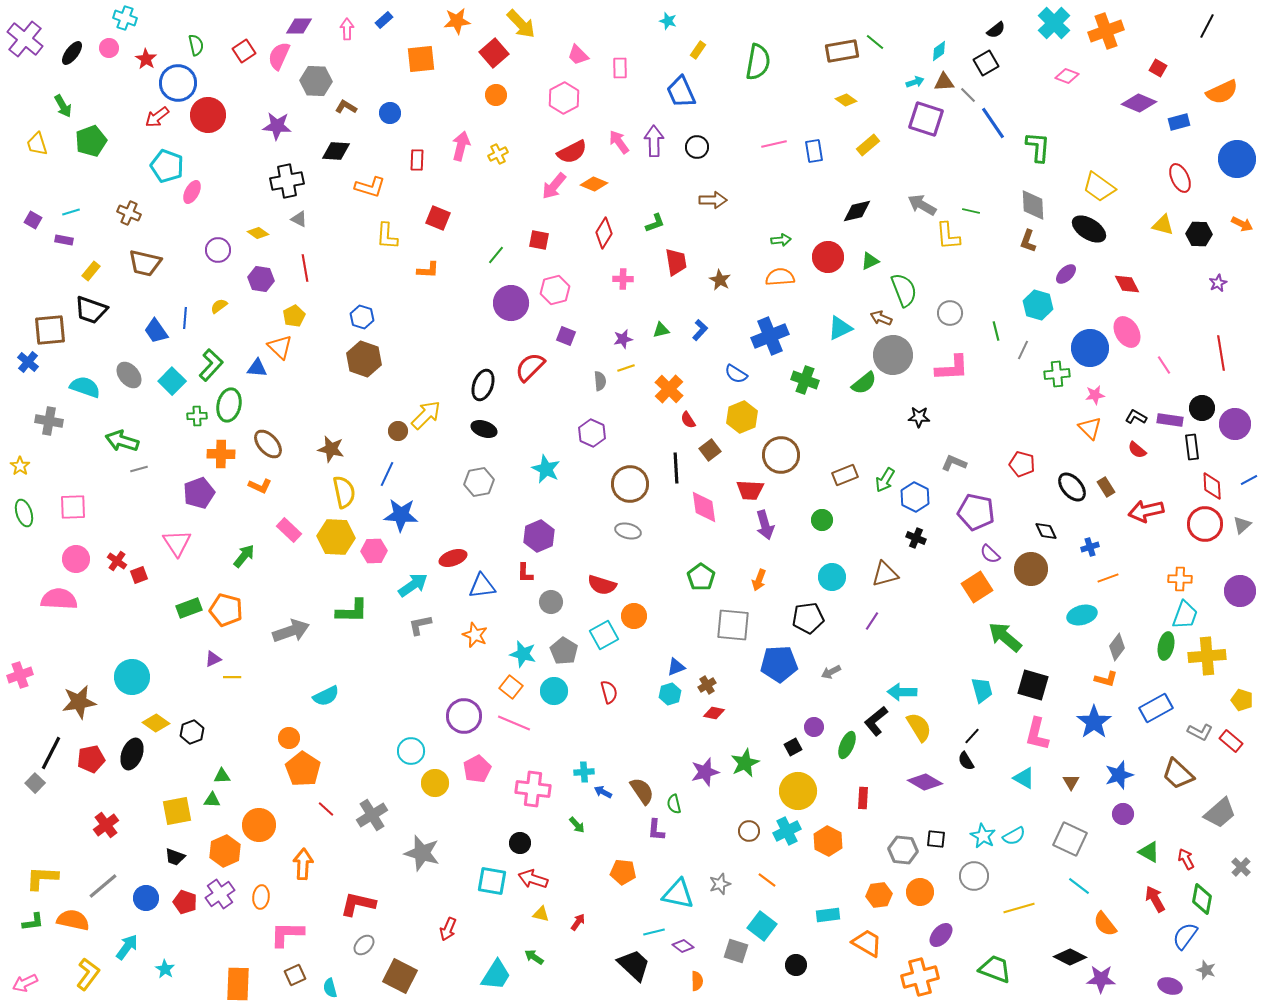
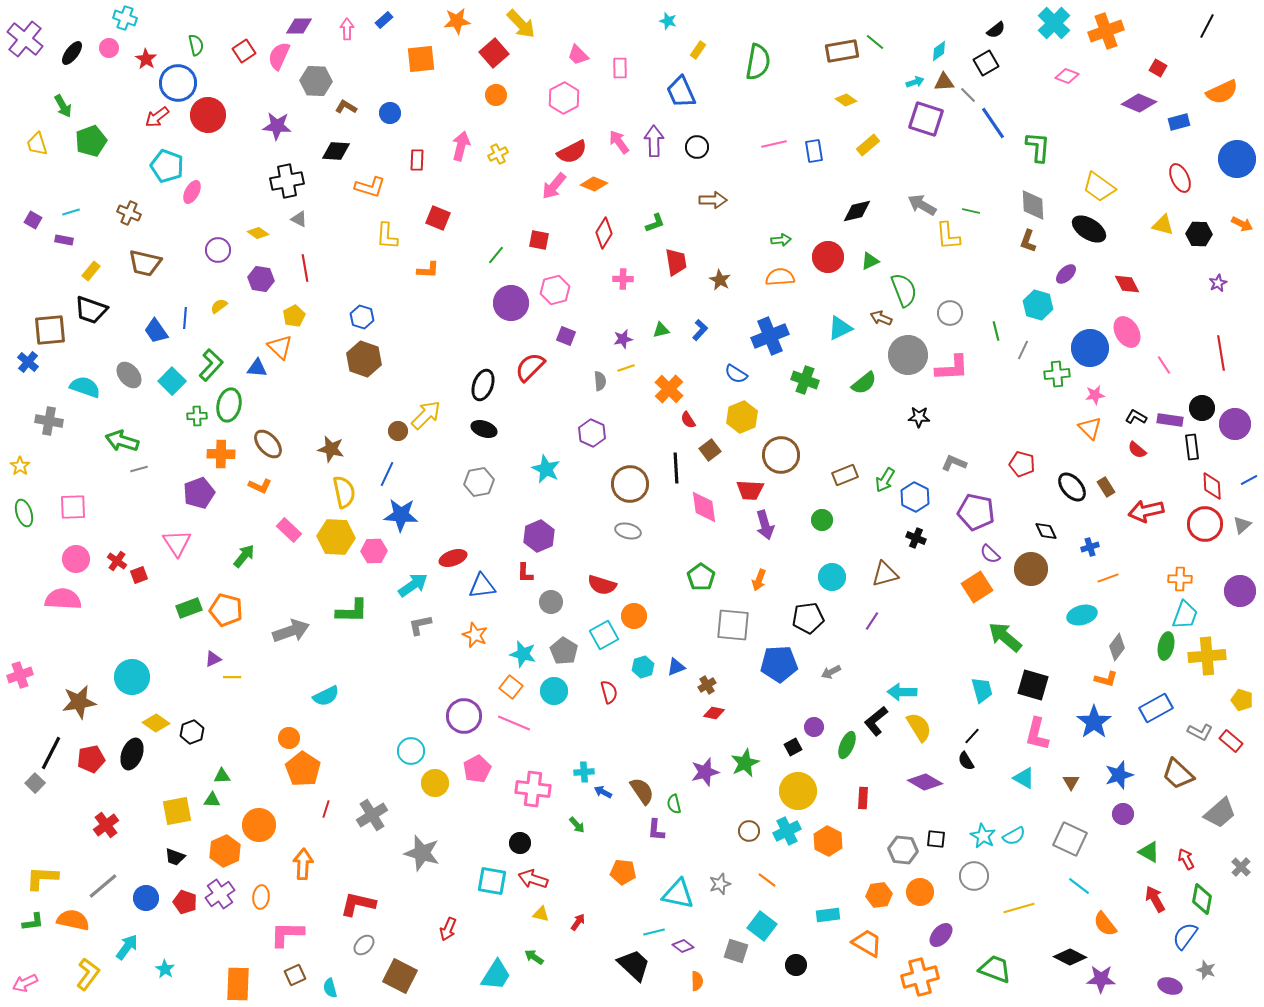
gray circle at (893, 355): moved 15 px right
pink semicircle at (59, 599): moved 4 px right
cyan hexagon at (670, 694): moved 27 px left, 27 px up
red line at (326, 809): rotated 66 degrees clockwise
